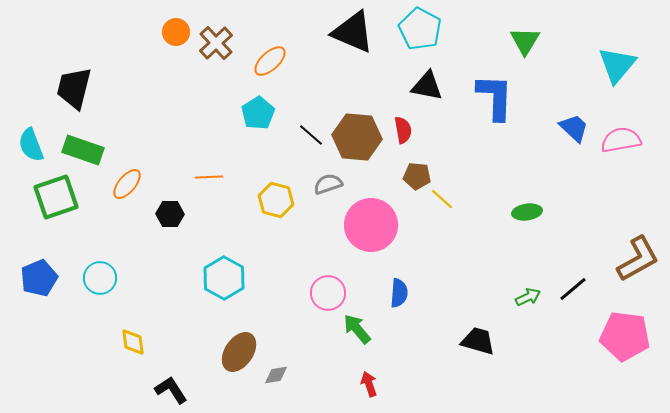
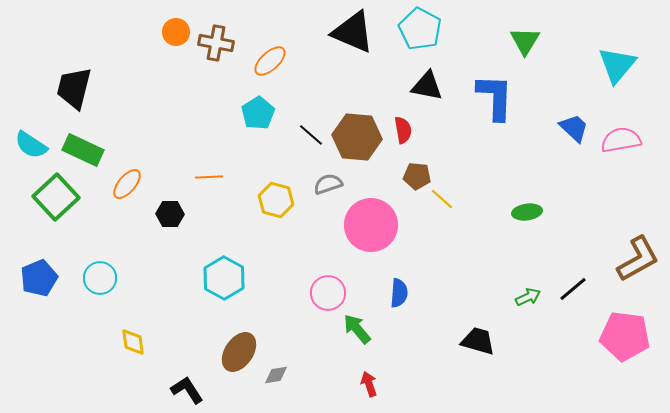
brown cross at (216, 43): rotated 36 degrees counterclockwise
cyan semicircle at (31, 145): rotated 36 degrees counterclockwise
green rectangle at (83, 150): rotated 6 degrees clockwise
green square at (56, 197): rotated 24 degrees counterclockwise
black L-shape at (171, 390): moved 16 px right
